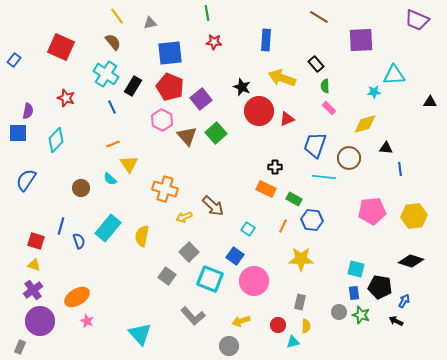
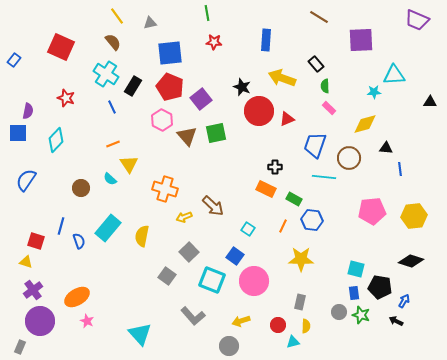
green square at (216, 133): rotated 30 degrees clockwise
yellow triangle at (34, 265): moved 8 px left, 3 px up
cyan square at (210, 279): moved 2 px right, 1 px down
